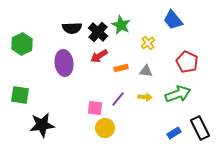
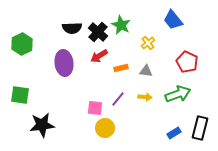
black rectangle: rotated 40 degrees clockwise
